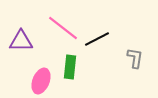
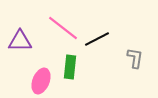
purple triangle: moved 1 px left
